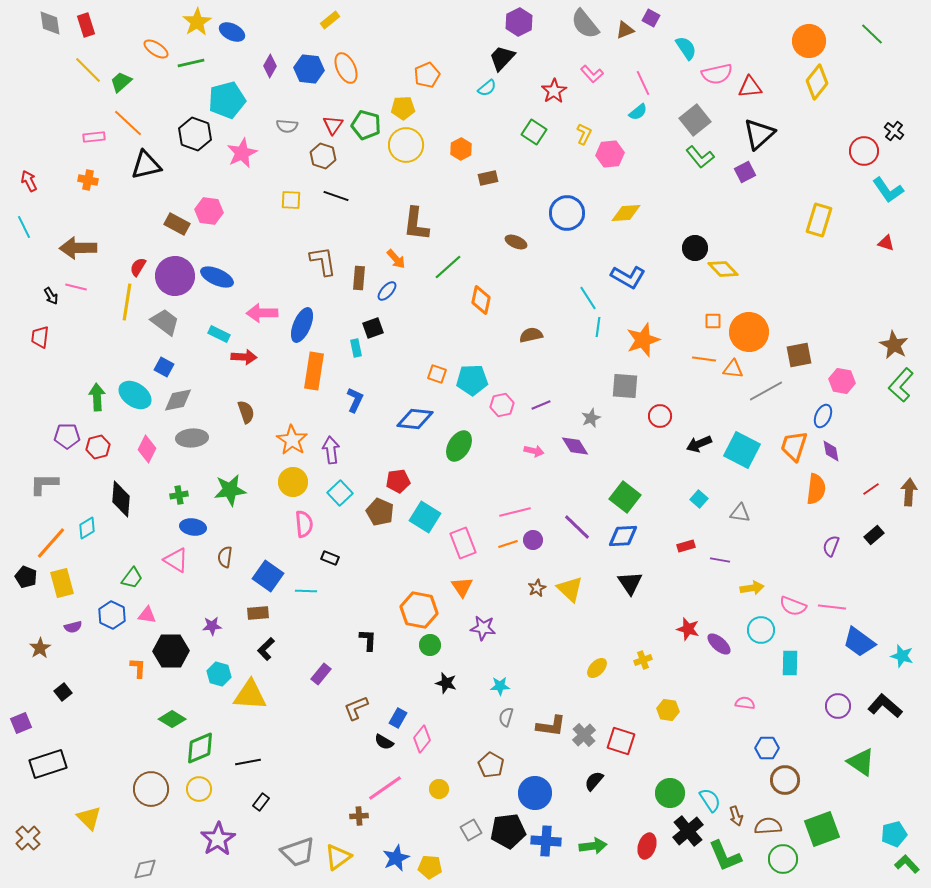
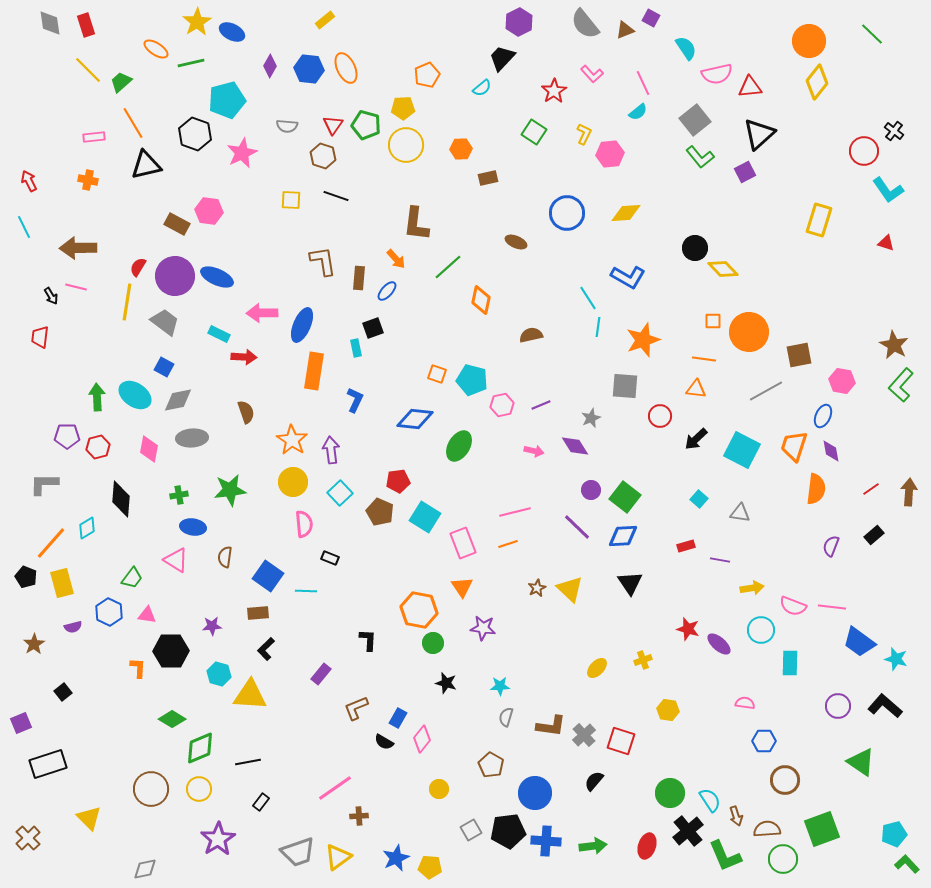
yellow rectangle at (330, 20): moved 5 px left
cyan semicircle at (487, 88): moved 5 px left
orange line at (128, 123): moved 5 px right; rotated 16 degrees clockwise
orange hexagon at (461, 149): rotated 25 degrees clockwise
orange triangle at (733, 369): moved 37 px left, 20 px down
cyan pentagon at (472, 380): rotated 16 degrees clockwise
black arrow at (699, 444): moved 3 px left, 5 px up; rotated 20 degrees counterclockwise
pink diamond at (147, 449): moved 2 px right; rotated 16 degrees counterclockwise
purple circle at (533, 540): moved 58 px right, 50 px up
blue hexagon at (112, 615): moved 3 px left, 3 px up
green circle at (430, 645): moved 3 px right, 2 px up
brown star at (40, 648): moved 6 px left, 4 px up
cyan star at (902, 656): moved 6 px left, 3 px down
blue hexagon at (767, 748): moved 3 px left, 7 px up
pink line at (385, 788): moved 50 px left
brown semicircle at (768, 826): moved 1 px left, 3 px down
